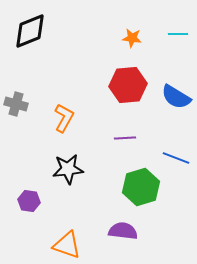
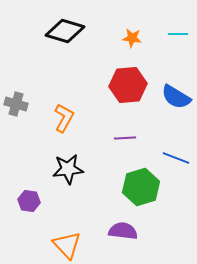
black diamond: moved 35 px right; rotated 39 degrees clockwise
orange triangle: rotated 28 degrees clockwise
